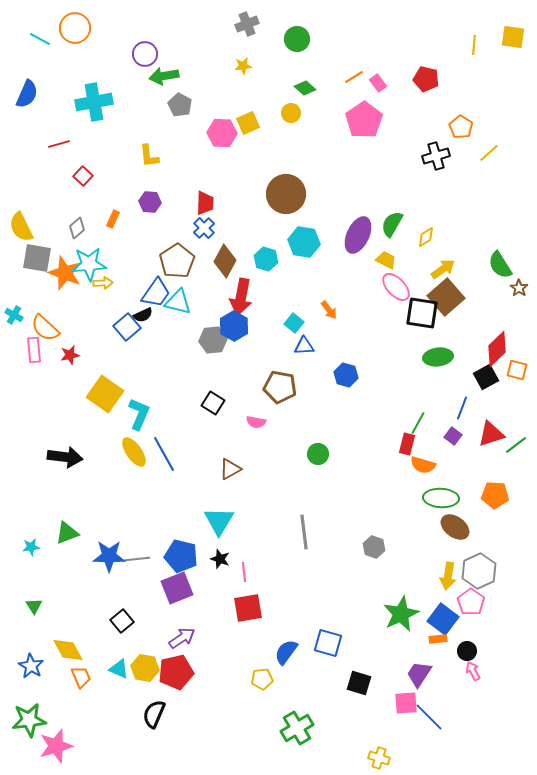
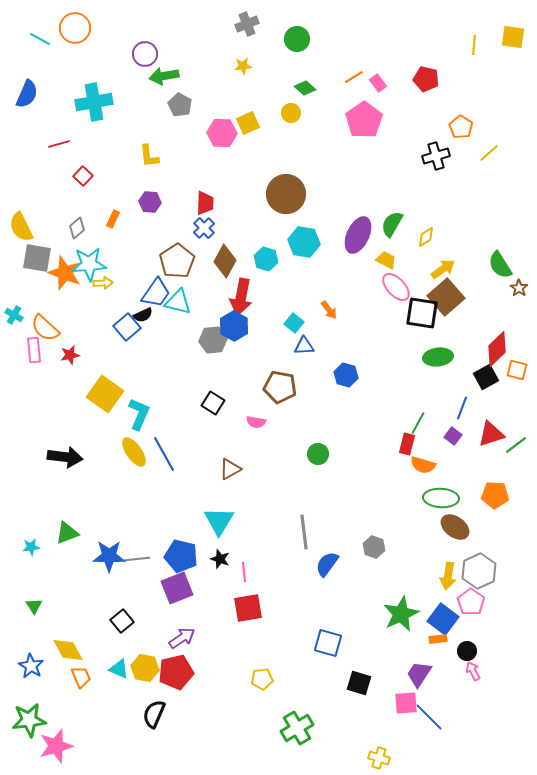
blue semicircle at (286, 652): moved 41 px right, 88 px up
